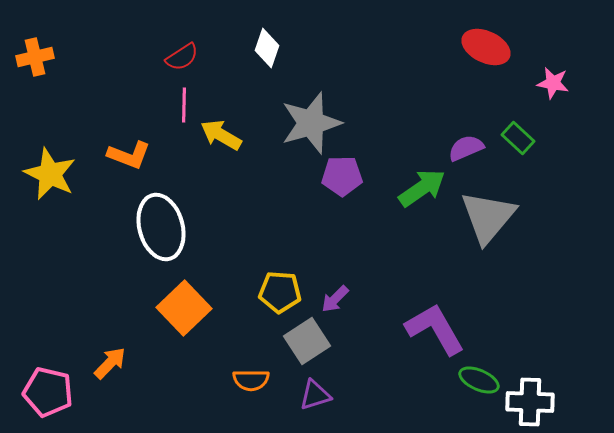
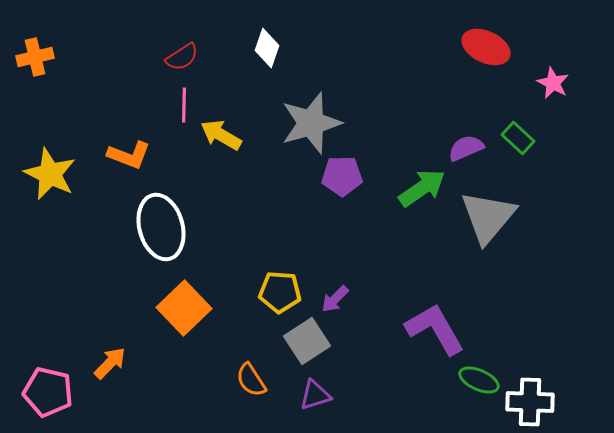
pink star: rotated 16 degrees clockwise
orange semicircle: rotated 57 degrees clockwise
